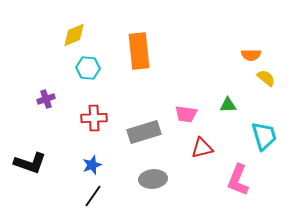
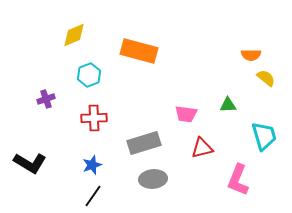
orange rectangle: rotated 69 degrees counterclockwise
cyan hexagon: moved 1 px right, 7 px down; rotated 25 degrees counterclockwise
gray rectangle: moved 11 px down
black L-shape: rotated 12 degrees clockwise
